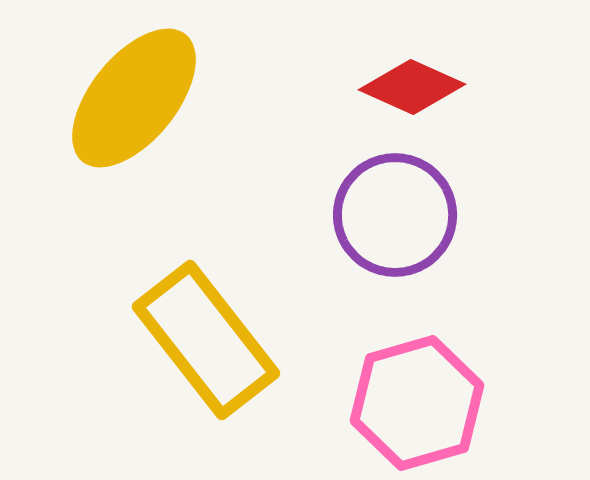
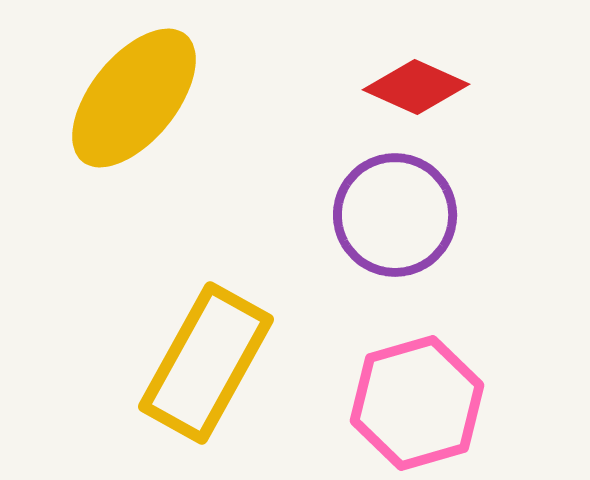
red diamond: moved 4 px right
yellow rectangle: moved 23 px down; rotated 67 degrees clockwise
